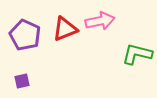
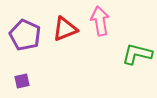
pink arrow: rotated 88 degrees counterclockwise
